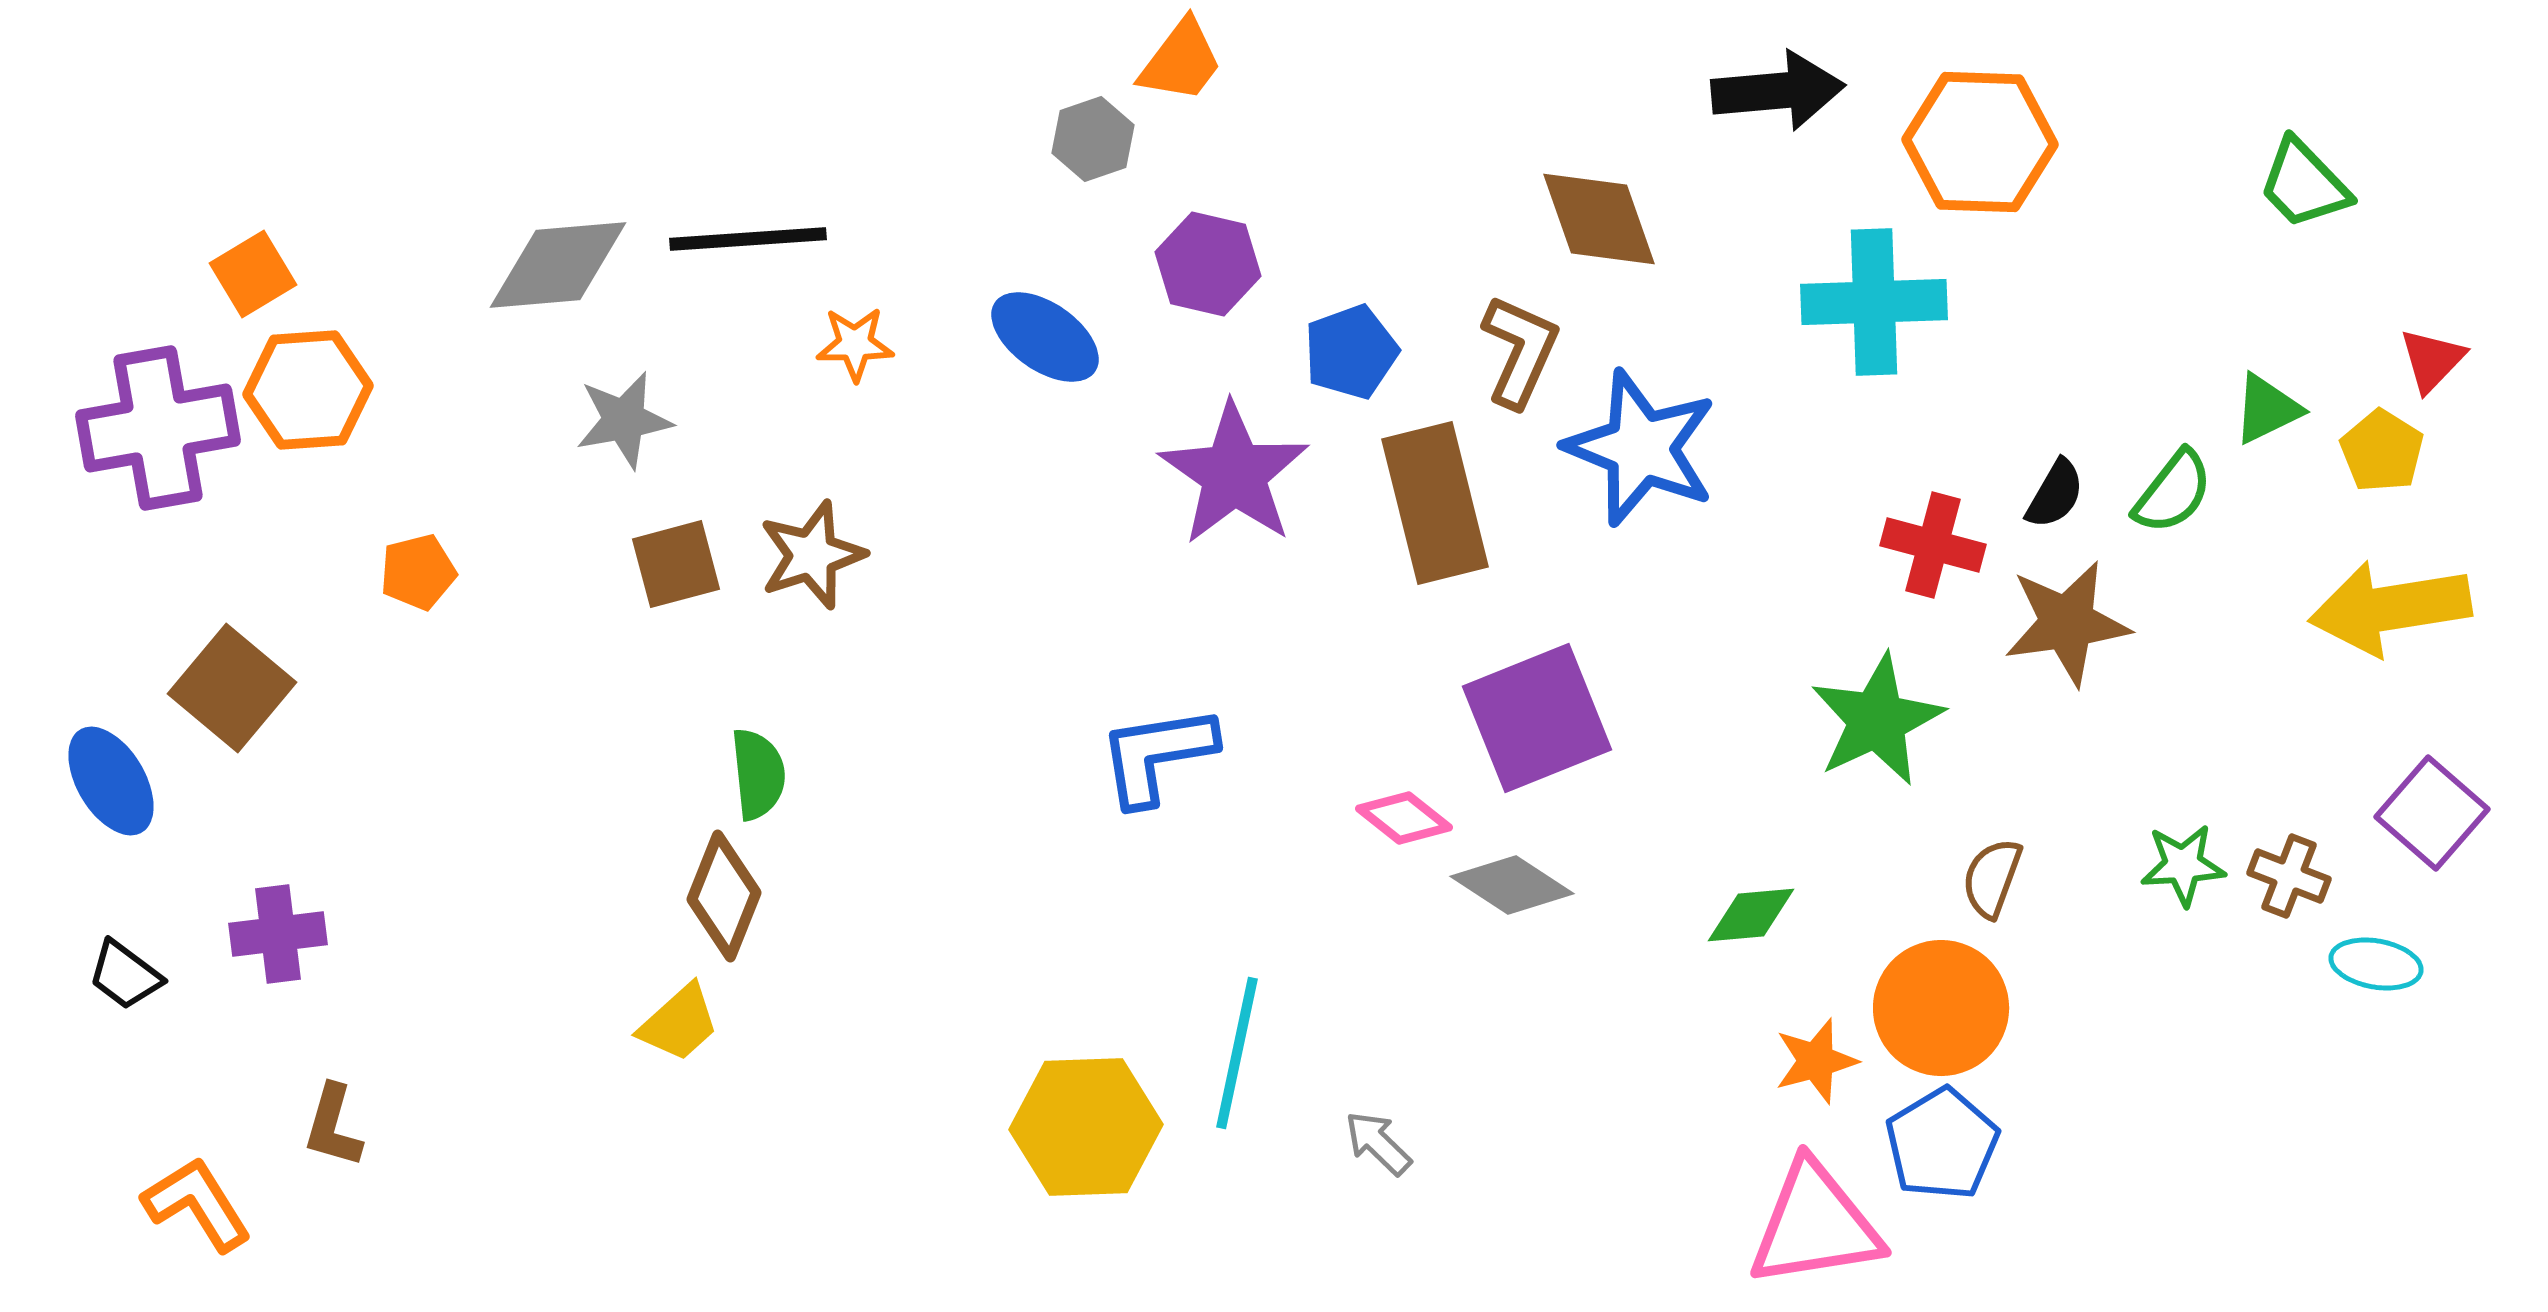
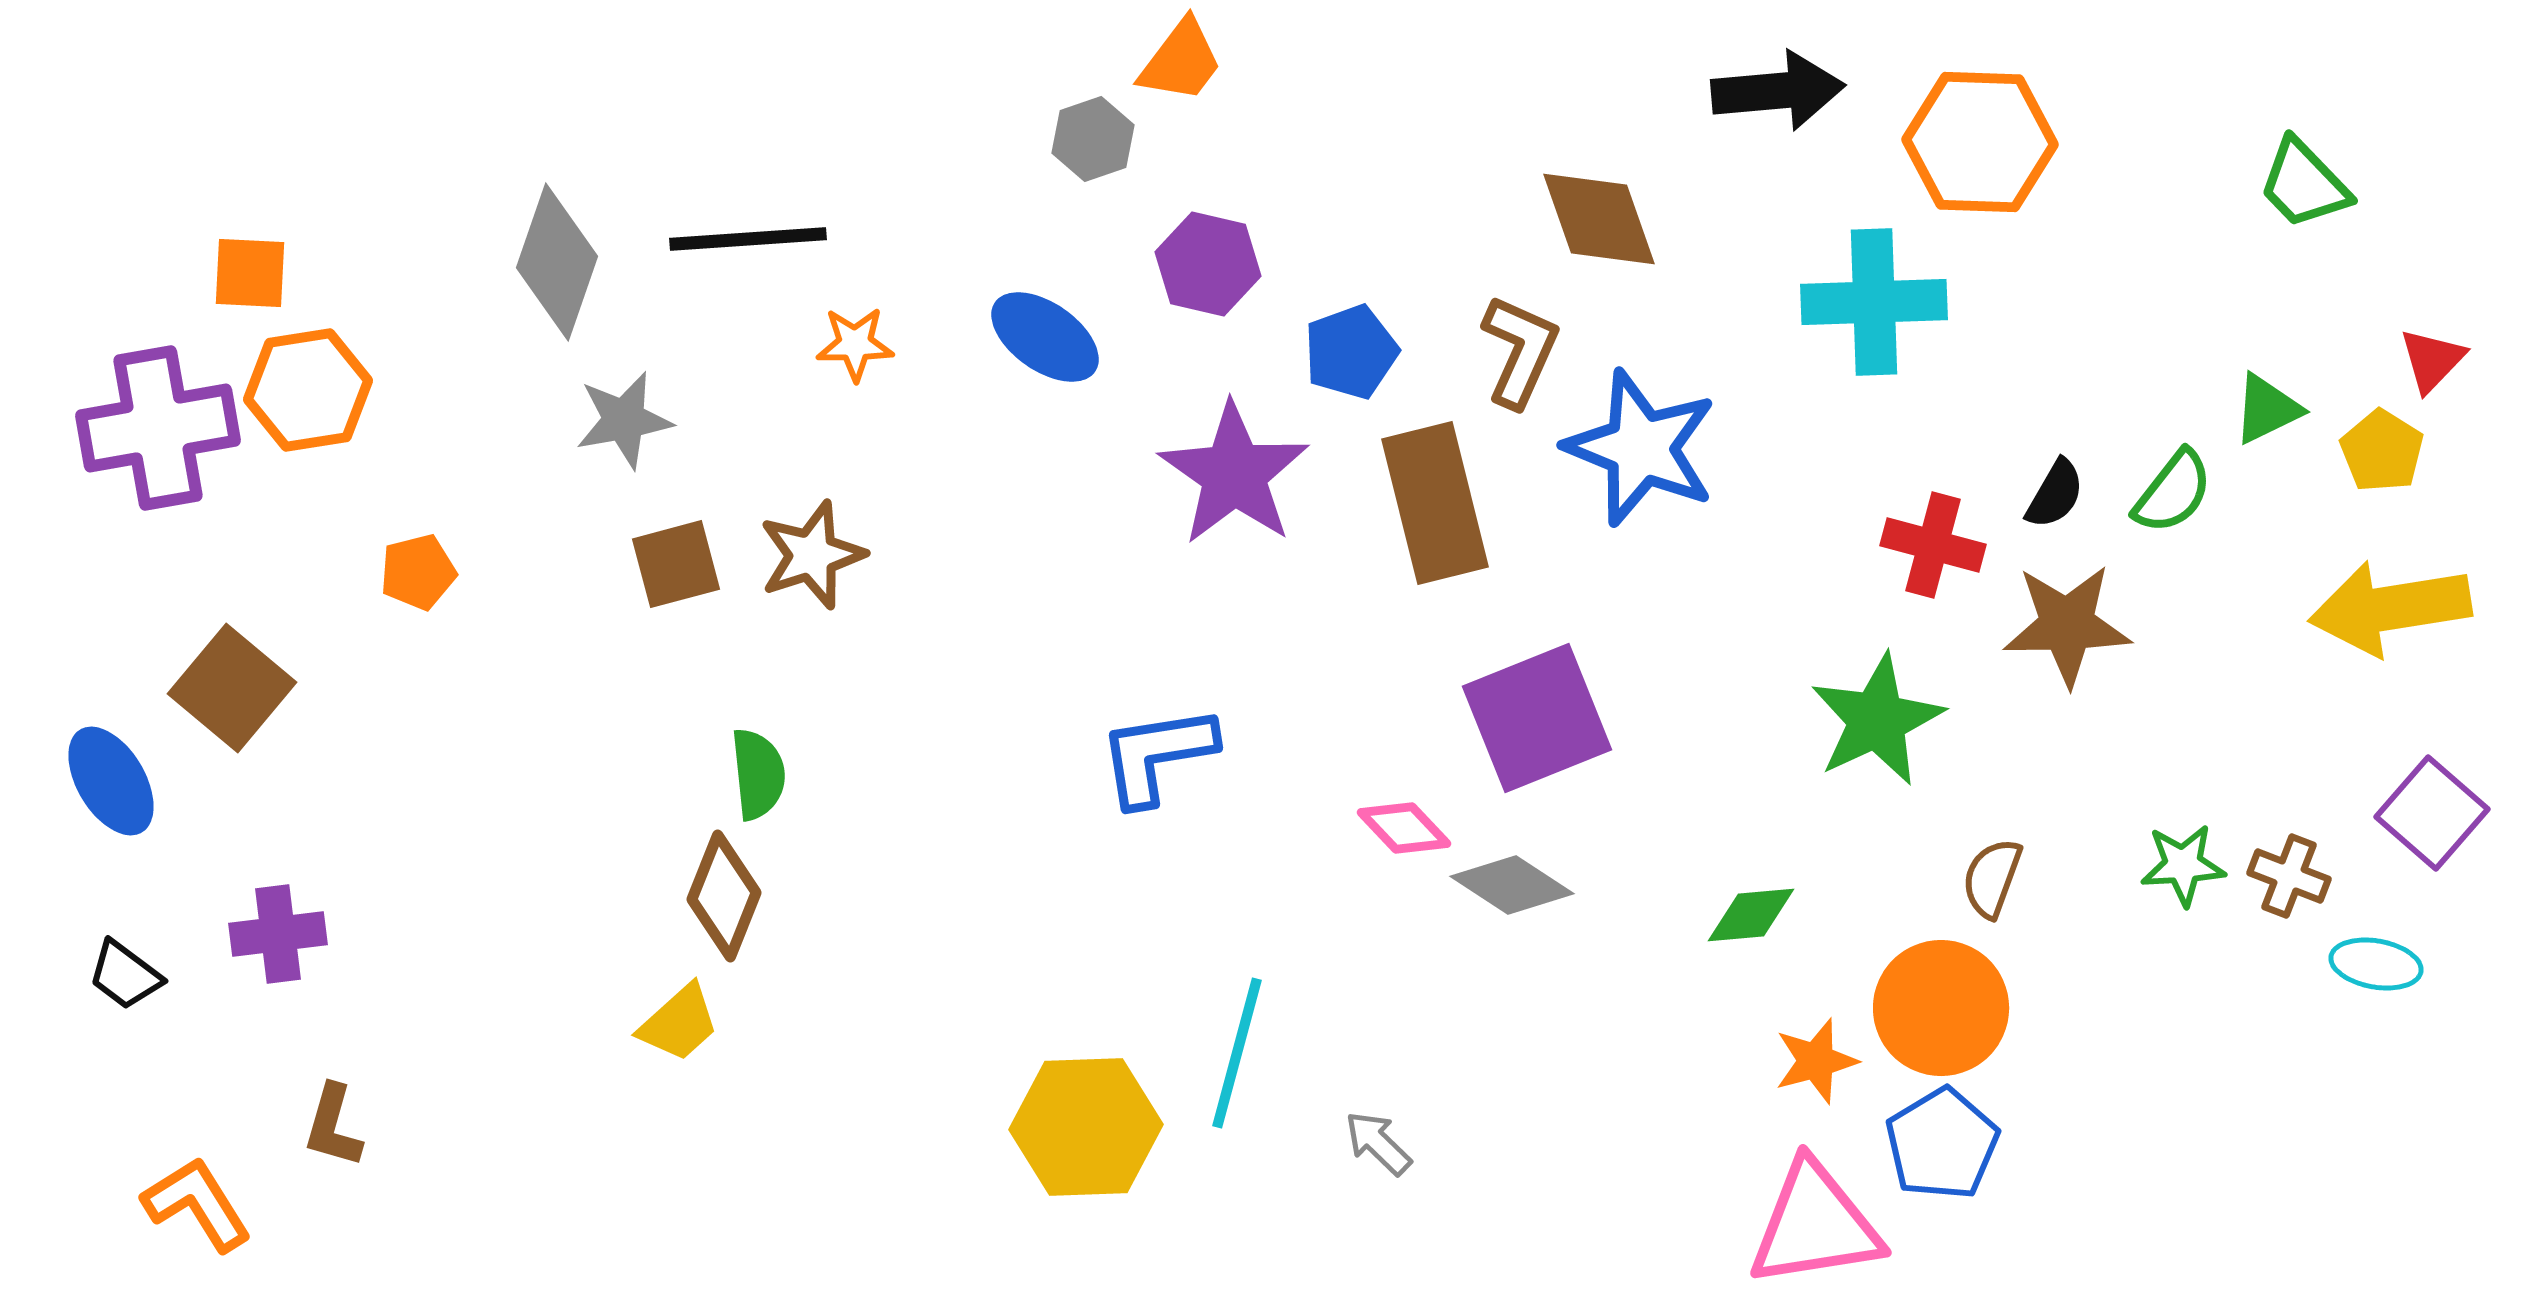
gray diamond at (558, 265): moved 1 px left, 3 px up; rotated 66 degrees counterclockwise
orange square at (253, 274): moved 3 px left, 1 px up; rotated 34 degrees clockwise
orange hexagon at (308, 390): rotated 5 degrees counterclockwise
brown star at (2067, 623): moved 2 px down; rotated 7 degrees clockwise
pink diamond at (1404, 818): moved 10 px down; rotated 8 degrees clockwise
cyan line at (1237, 1053): rotated 3 degrees clockwise
